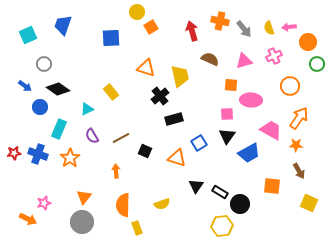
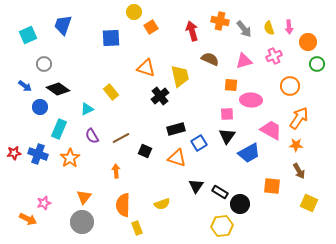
yellow circle at (137, 12): moved 3 px left
pink arrow at (289, 27): rotated 88 degrees counterclockwise
black rectangle at (174, 119): moved 2 px right, 10 px down
